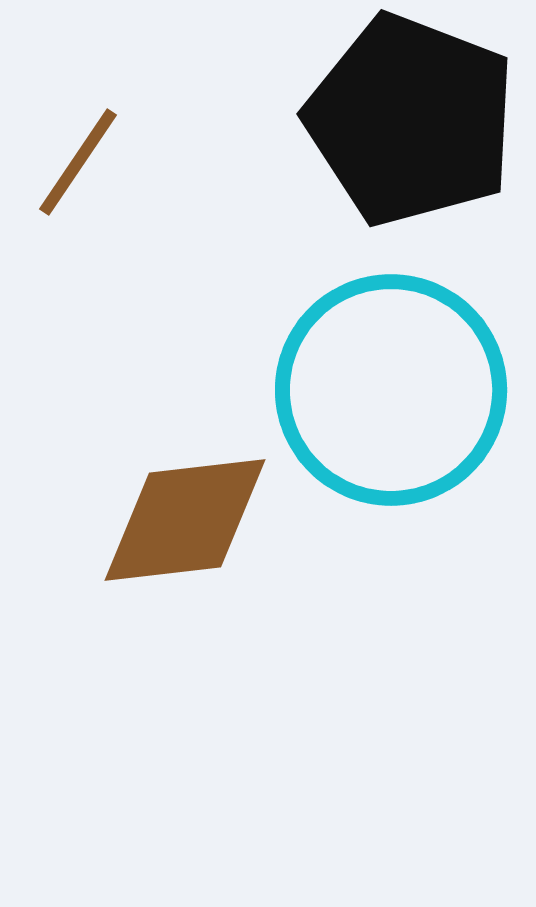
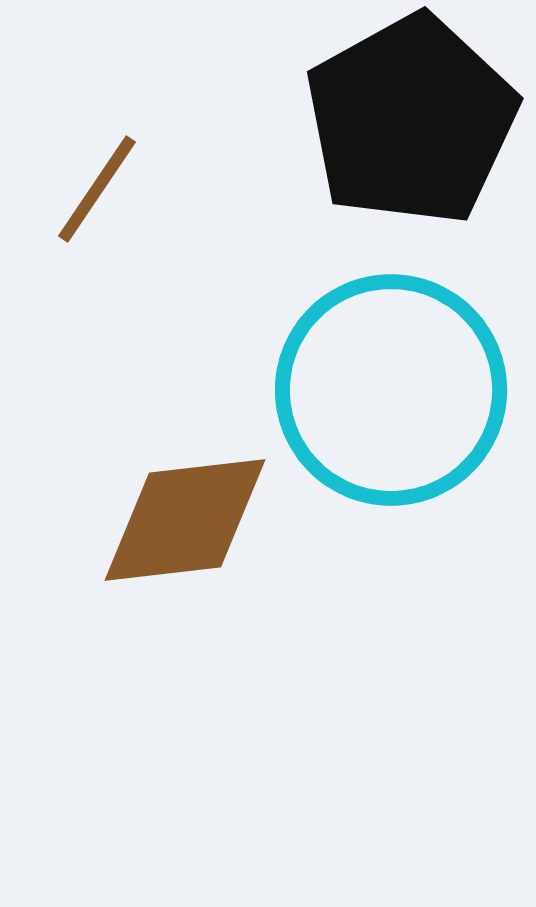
black pentagon: rotated 22 degrees clockwise
brown line: moved 19 px right, 27 px down
